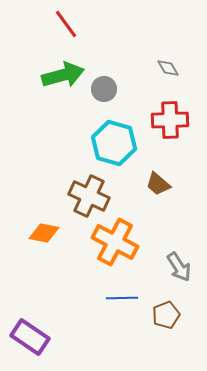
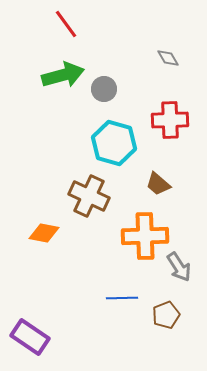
gray diamond: moved 10 px up
orange cross: moved 30 px right, 6 px up; rotated 30 degrees counterclockwise
